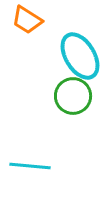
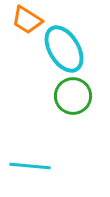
cyan ellipse: moved 16 px left, 7 px up
